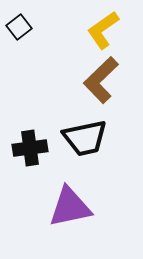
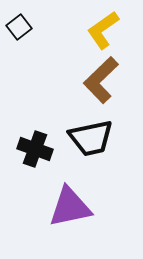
black trapezoid: moved 6 px right
black cross: moved 5 px right, 1 px down; rotated 28 degrees clockwise
